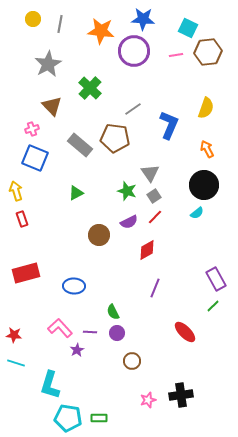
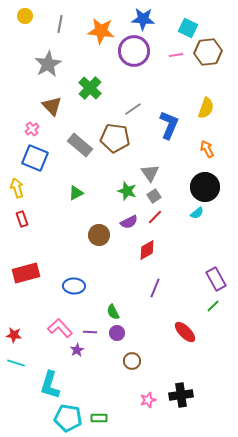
yellow circle at (33, 19): moved 8 px left, 3 px up
pink cross at (32, 129): rotated 16 degrees counterclockwise
black circle at (204, 185): moved 1 px right, 2 px down
yellow arrow at (16, 191): moved 1 px right, 3 px up
